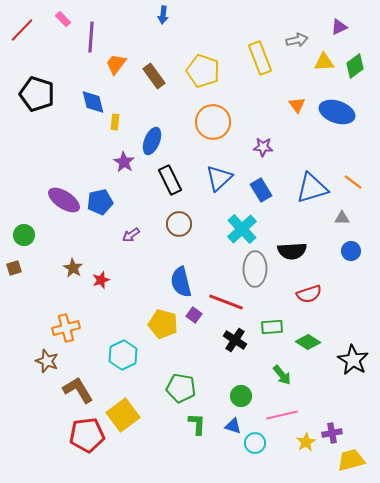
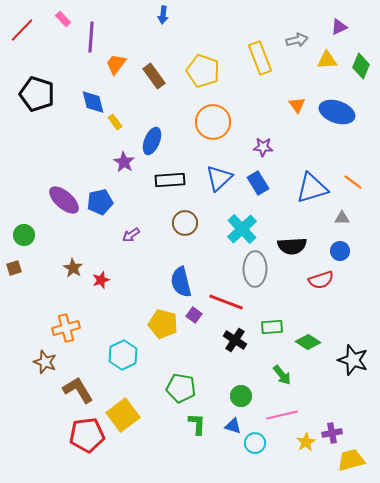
yellow triangle at (324, 62): moved 3 px right, 2 px up
green diamond at (355, 66): moved 6 px right; rotated 30 degrees counterclockwise
yellow rectangle at (115, 122): rotated 42 degrees counterclockwise
black rectangle at (170, 180): rotated 68 degrees counterclockwise
blue rectangle at (261, 190): moved 3 px left, 7 px up
purple ellipse at (64, 200): rotated 8 degrees clockwise
brown circle at (179, 224): moved 6 px right, 1 px up
black semicircle at (292, 251): moved 5 px up
blue circle at (351, 251): moved 11 px left
red semicircle at (309, 294): moved 12 px right, 14 px up
black star at (353, 360): rotated 12 degrees counterclockwise
brown star at (47, 361): moved 2 px left, 1 px down
